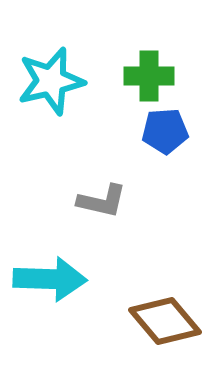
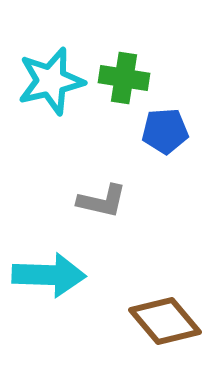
green cross: moved 25 px left, 2 px down; rotated 9 degrees clockwise
cyan arrow: moved 1 px left, 4 px up
